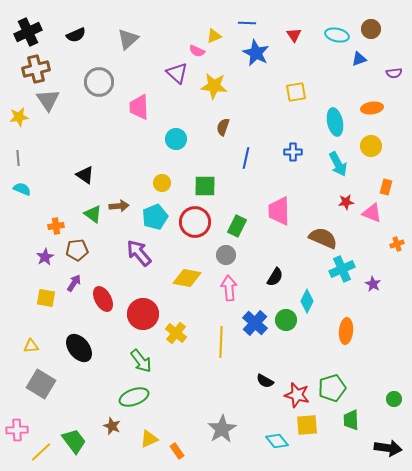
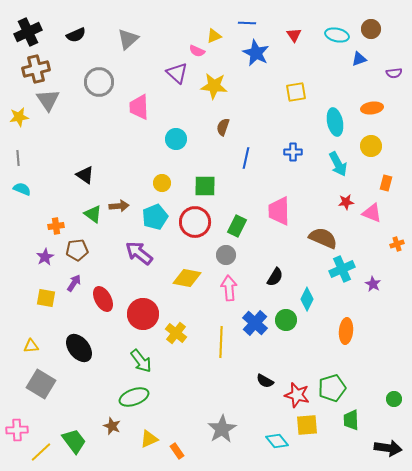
orange rectangle at (386, 187): moved 4 px up
purple arrow at (139, 253): rotated 12 degrees counterclockwise
cyan diamond at (307, 301): moved 2 px up
